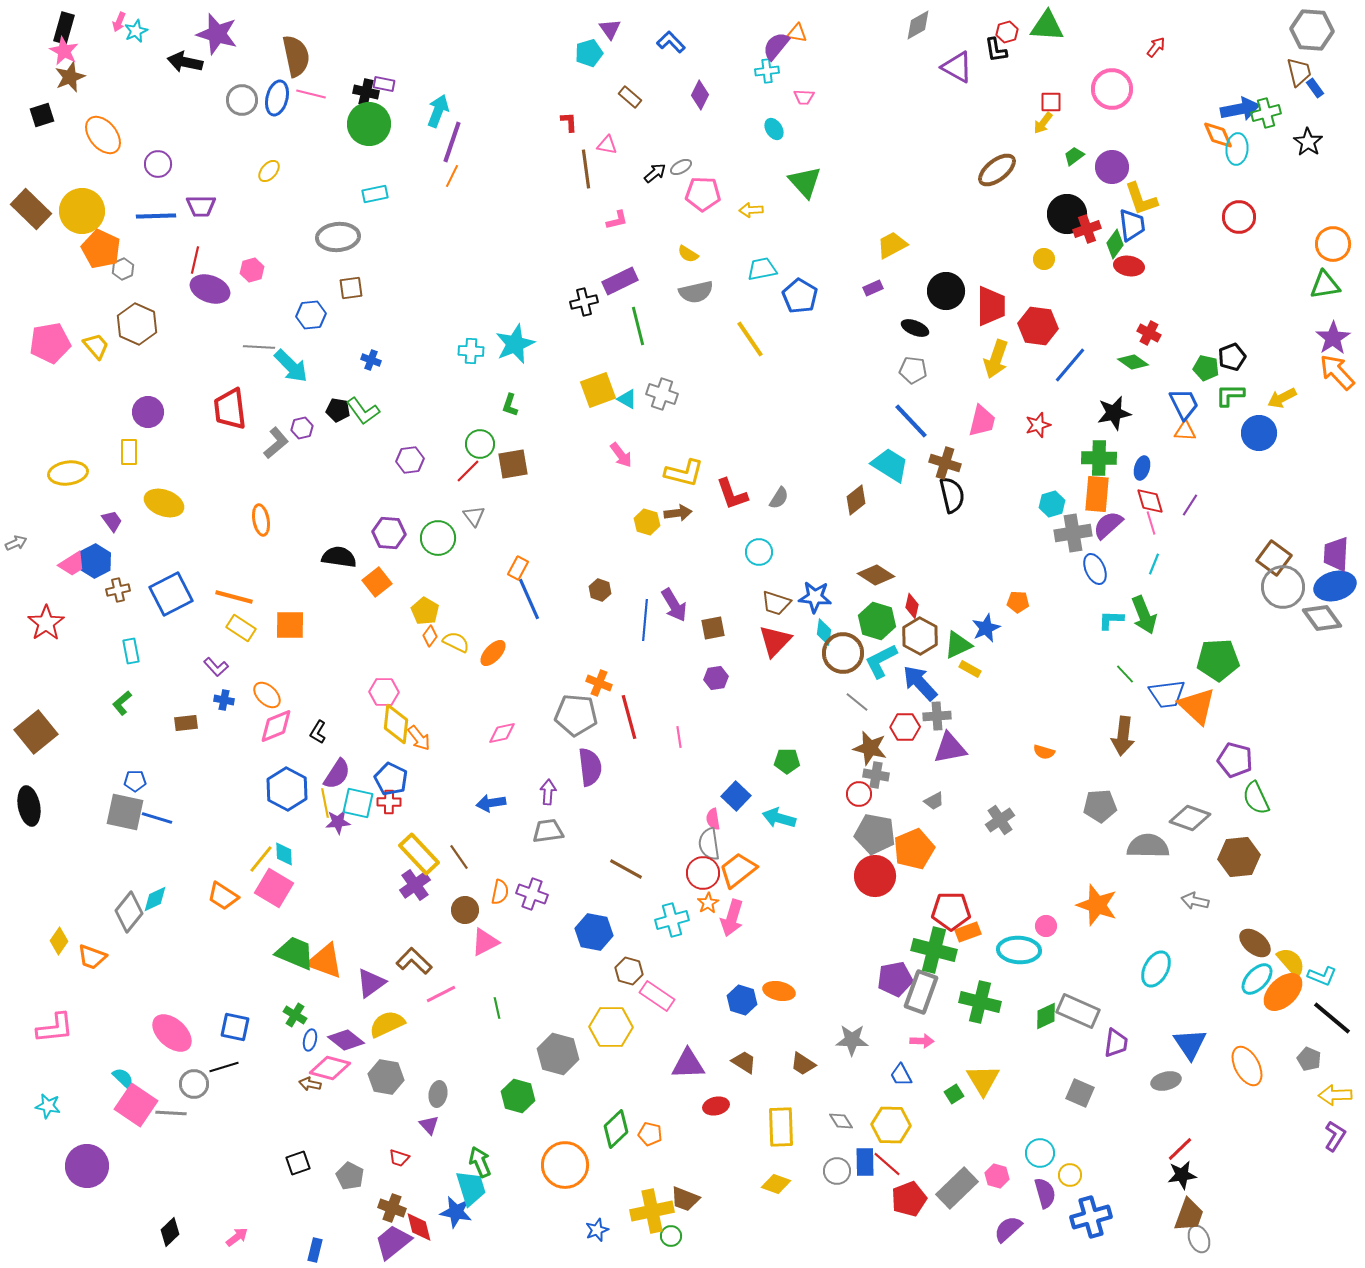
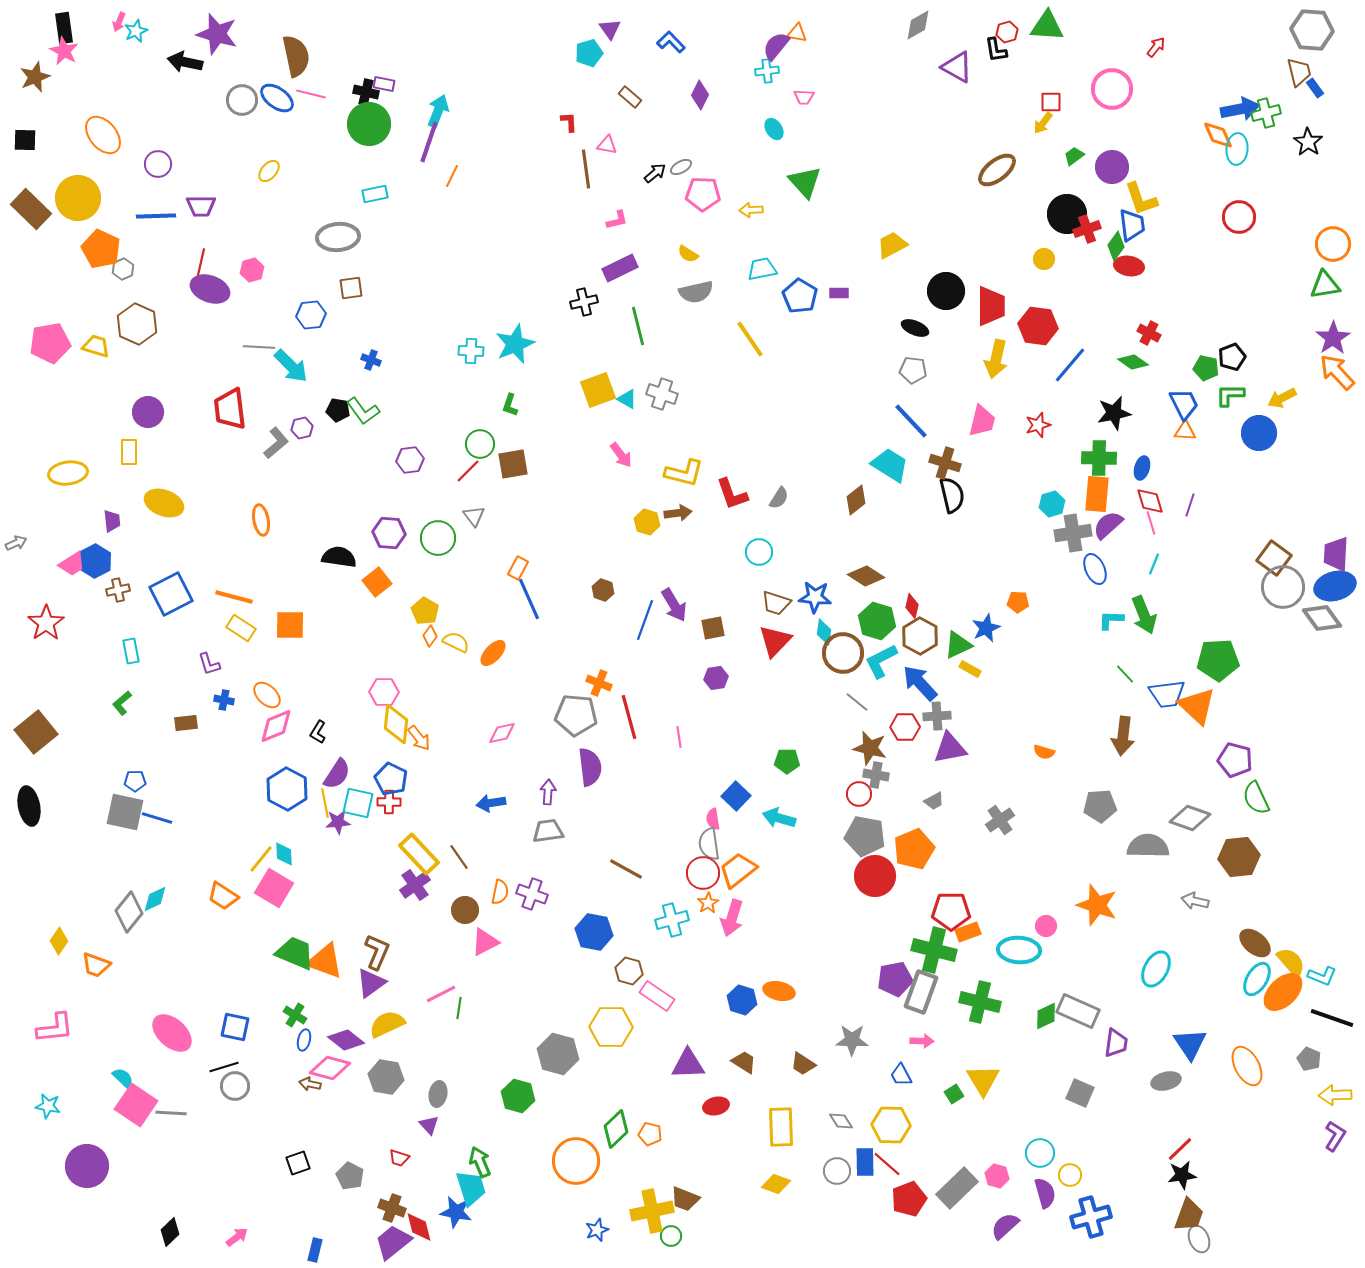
black rectangle at (64, 28): rotated 24 degrees counterclockwise
brown star at (70, 77): moved 35 px left
blue ellipse at (277, 98): rotated 68 degrees counterclockwise
black square at (42, 115): moved 17 px left, 25 px down; rotated 20 degrees clockwise
purple line at (452, 142): moved 23 px left
yellow circle at (82, 211): moved 4 px left, 13 px up
green diamond at (1115, 244): moved 1 px right, 2 px down
red line at (195, 260): moved 6 px right, 2 px down
purple rectangle at (620, 281): moved 13 px up
purple rectangle at (873, 288): moved 34 px left, 5 px down; rotated 24 degrees clockwise
yellow trapezoid at (96, 346): rotated 32 degrees counterclockwise
yellow arrow at (996, 359): rotated 6 degrees counterclockwise
purple line at (1190, 505): rotated 15 degrees counterclockwise
purple trapezoid at (112, 521): rotated 30 degrees clockwise
brown diamond at (876, 575): moved 10 px left, 1 px down
brown hexagon at (600, 590): moved 3 px right
blue line at (645, 620): rotated 15 degrees clockwise
purple L-shape at (216, 667): moved 7 px left, 3 px up; rotated 25 degrees clockwise
gray pentagon at (875, 834): moved 10 px left, 2 px down
orange trapezoid at (92, 957): moved 4 px right, 8 px down
brown L-shape at (414, 961): moved 37 px left, 9 px up; rotated 69 degrees clockwise
cyan ellipse at (1257, 979): rotated 12 degrees counterclockwise
green line at (497, 1008): moved 38 px left; rotated 20 degrees clockwise
black line at (1332, 1018): rotated 21 degrees counterclockwise
blue ellipse at (310, 1040): moved 6 px left
gray circle at (194, 1084): moved 41 px right, 2 px down
orange circle at (565, 1165): moved 11 px right, 4 px up
purple semicircle at (1008, 1229): moved 3 px left, 3 px up
